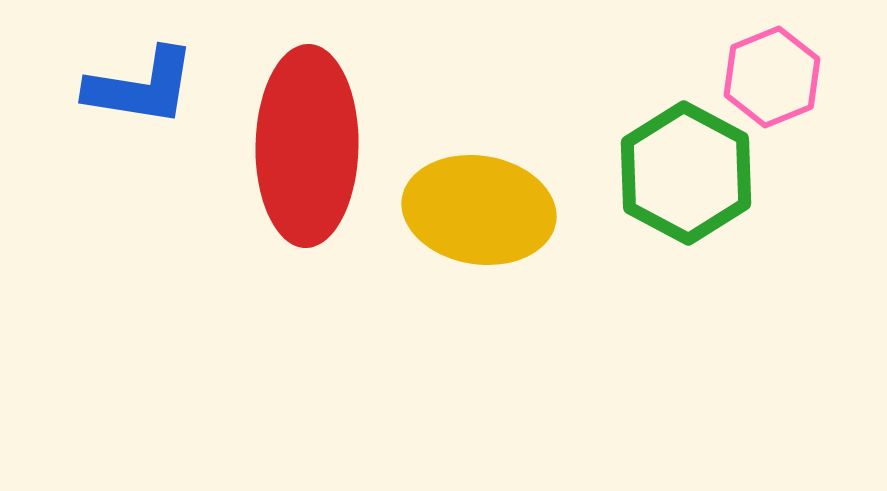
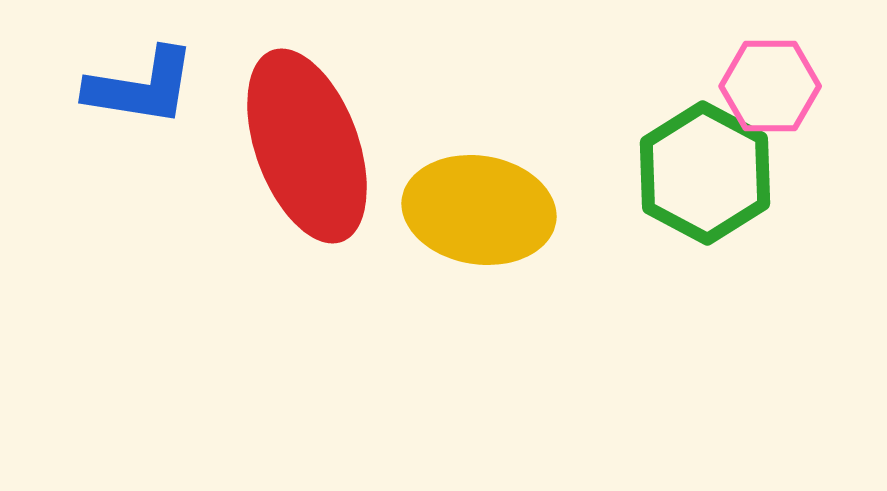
pink hexagon: moved 2 px left, 9 px down; rotated 22 degrees clockwise
red ellipse: rotated 21 degrees counterclockwise
green hexagon: moved 19 px right
